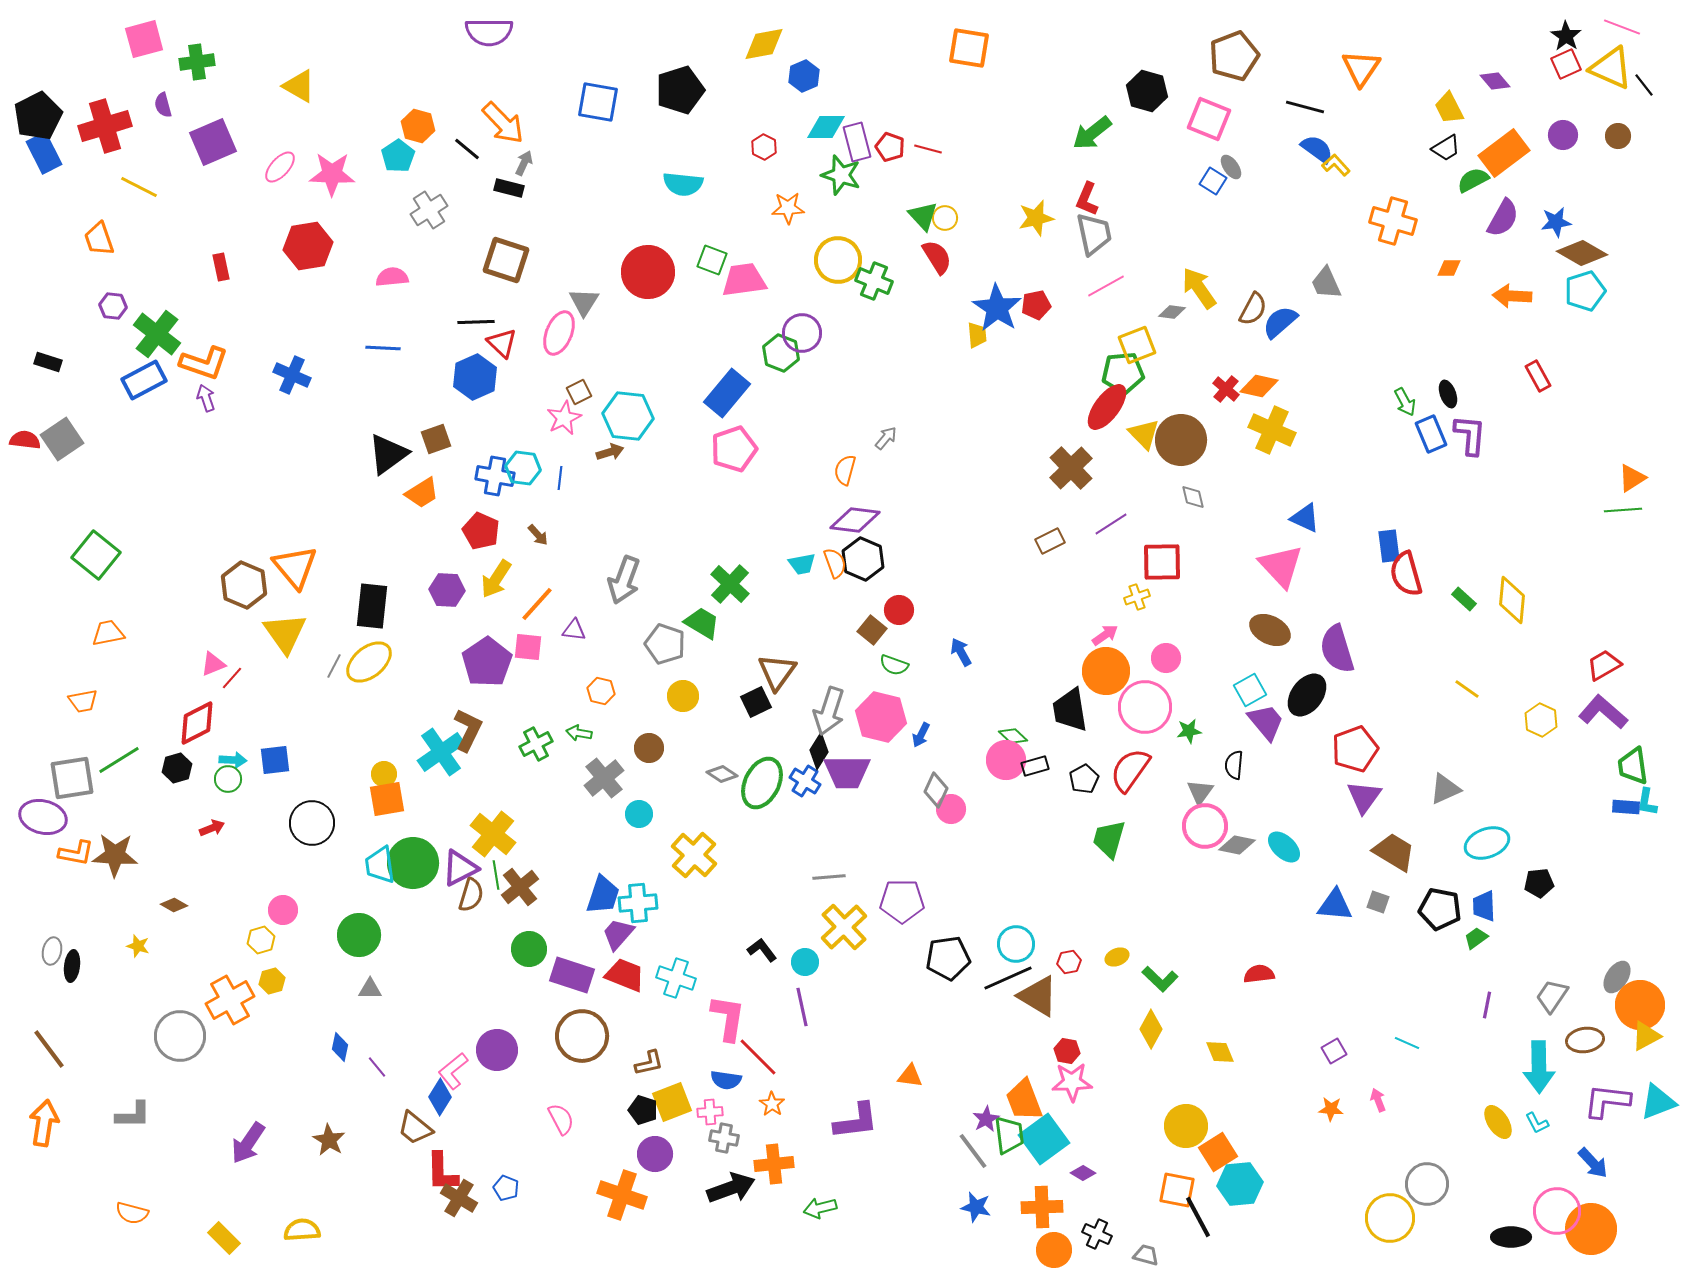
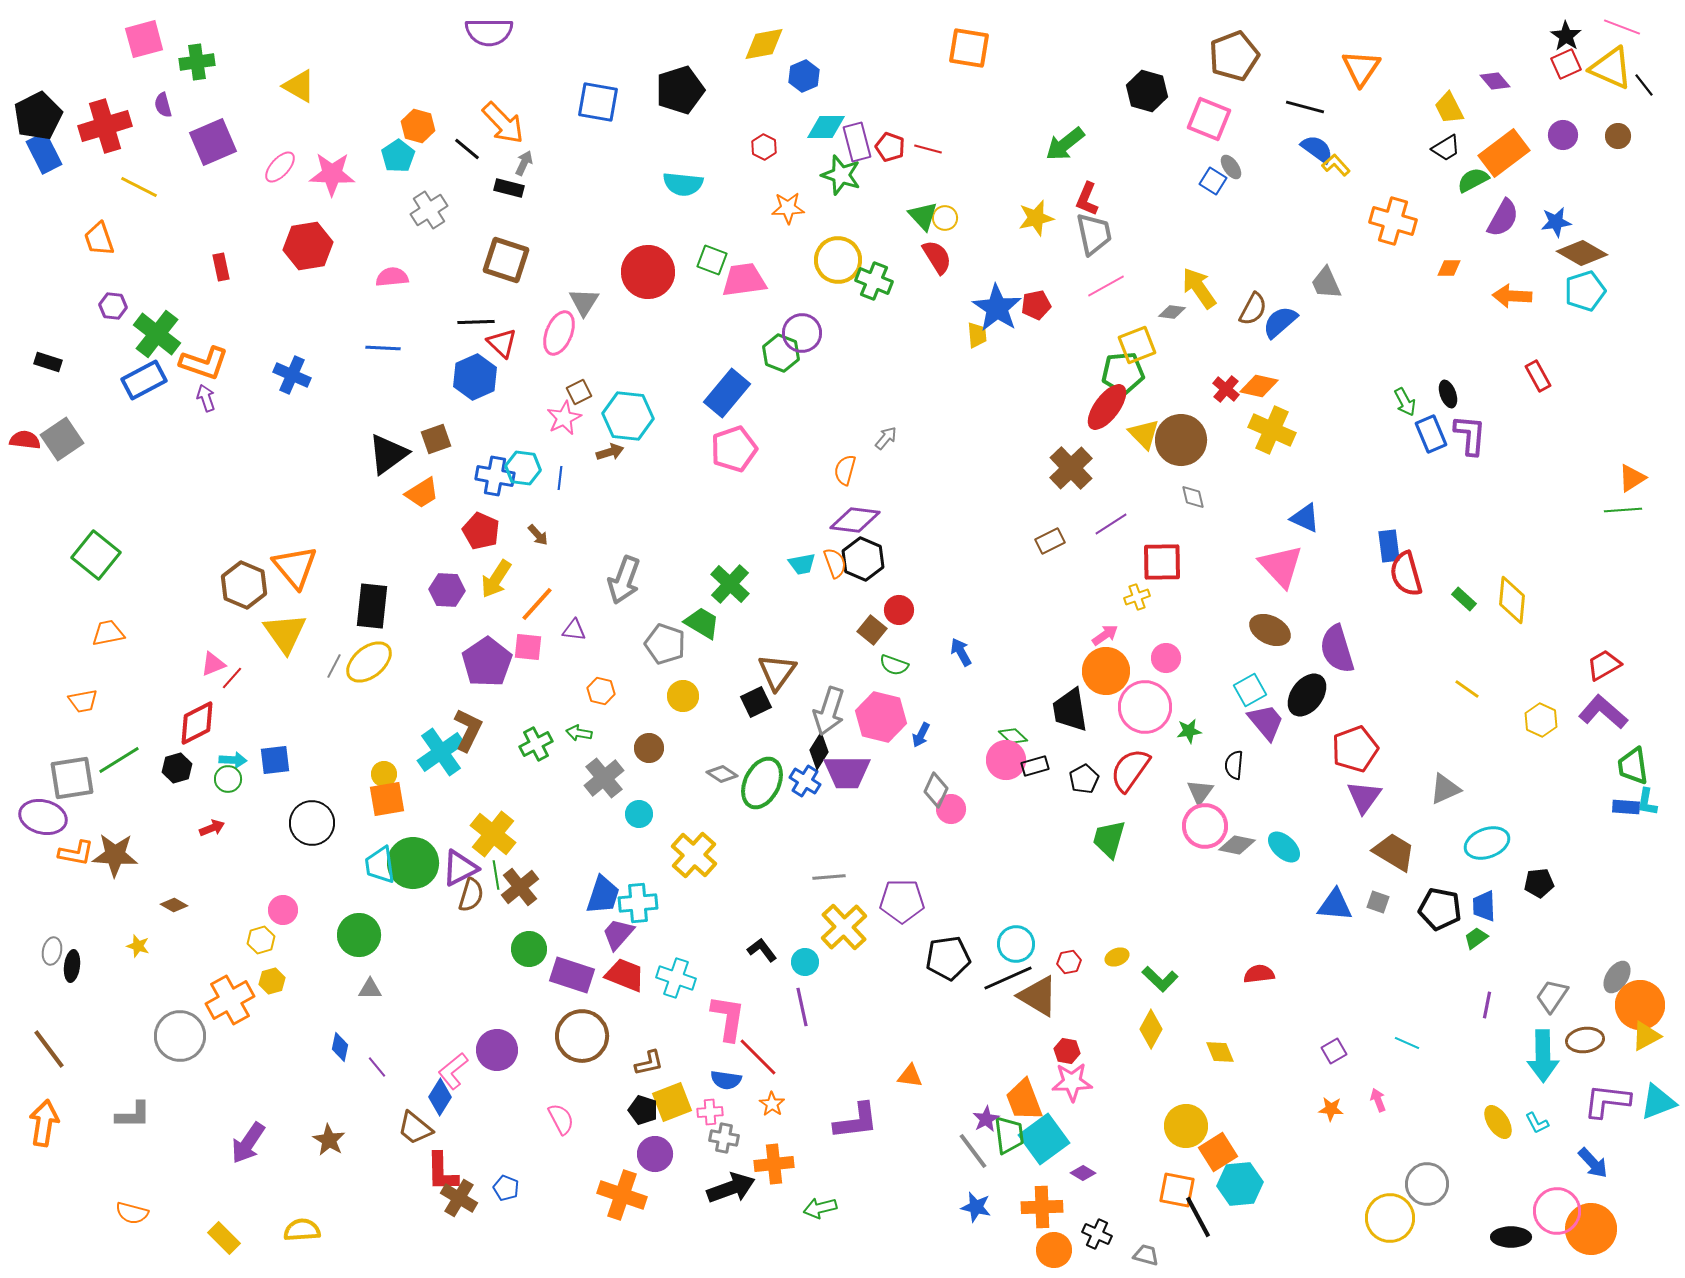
green arrow at (1092, 133): moved 27 px left, 11 px down
cyan arrow at (1539, 1067): moved 4 px right, 11 px up
